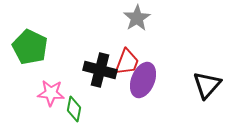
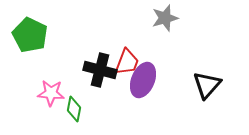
gray star: moved 28 px right; rotated 16 degrees clockwise
green pentagon: moved 12 px up
